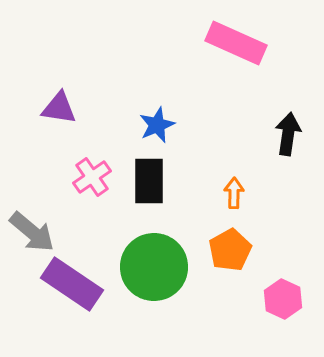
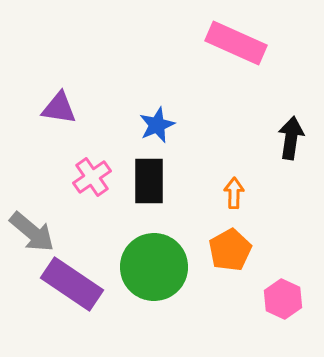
black arrow: moved 3 px right, 4 px down
